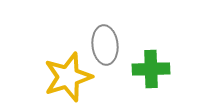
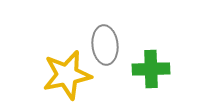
yellow star: moved 1 px left, 2 px up; rotated 6 degrees clockwise
